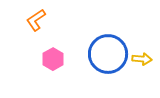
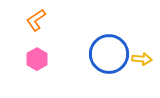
blue circle: moved 1 px right
pink hexagon: moved 16 px left
